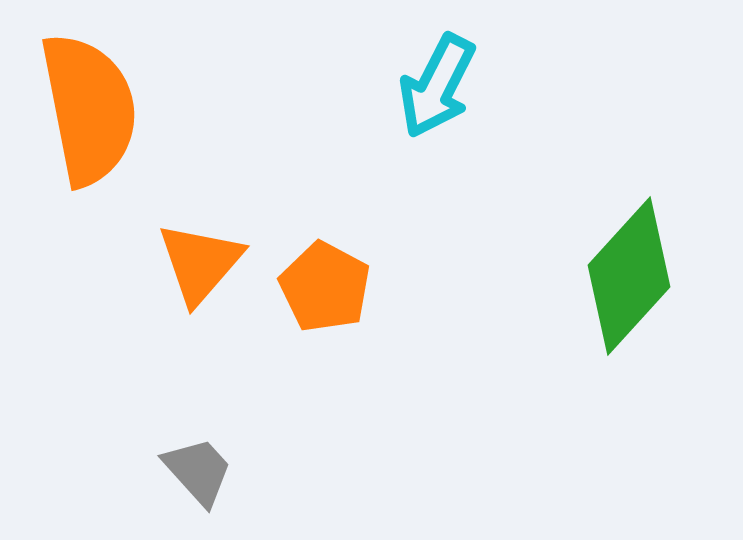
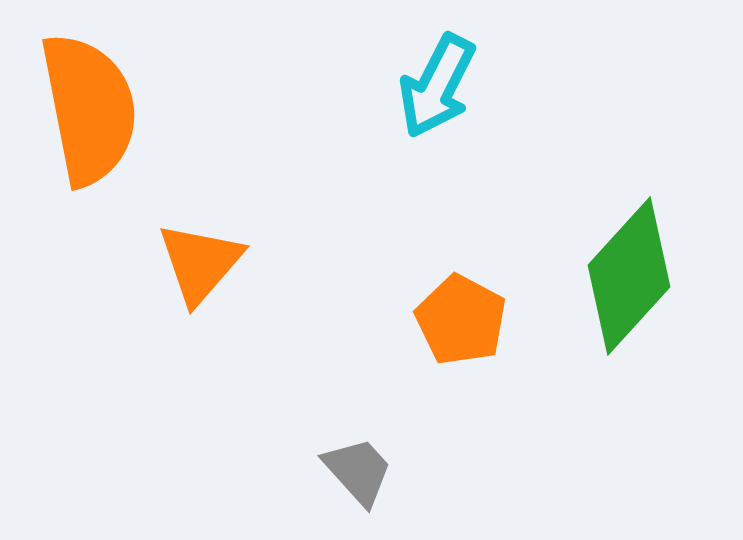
orange pentagon: moved 136 px right, 33 px down
gray trapezoid: moved 160 px right
